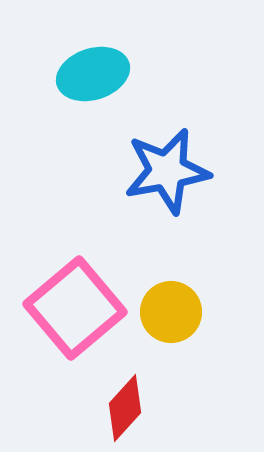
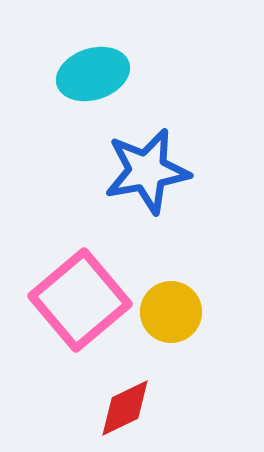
blue star: moved 20 px left
pink square: moved 5 px right, 8 px up
red diamond: rotated 22 degrees clockwise
